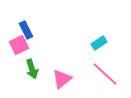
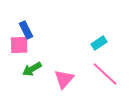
pink square: rotated 24 degrees clockwise
green arrow: rotated 78 degrees clockwise
pink triangle: moved 2 px right; rotated 10 degrees counterclockwise
